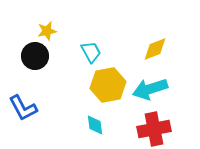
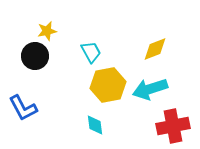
red cross: moved 19 px right, 3 px up
